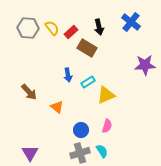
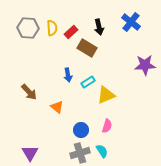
yellow semicircle: rotated 35 degrees clockwise
